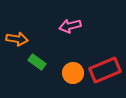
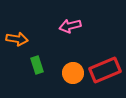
green rectangle: moved 3 px down; rotated 36 degrees clockwise
